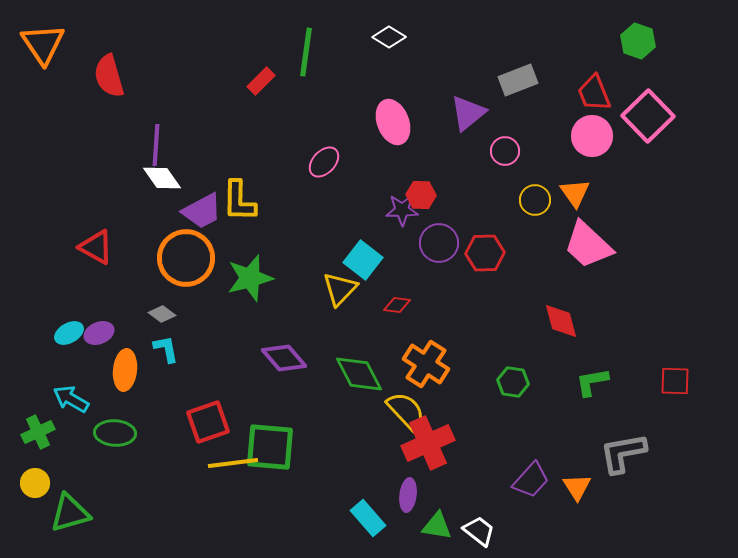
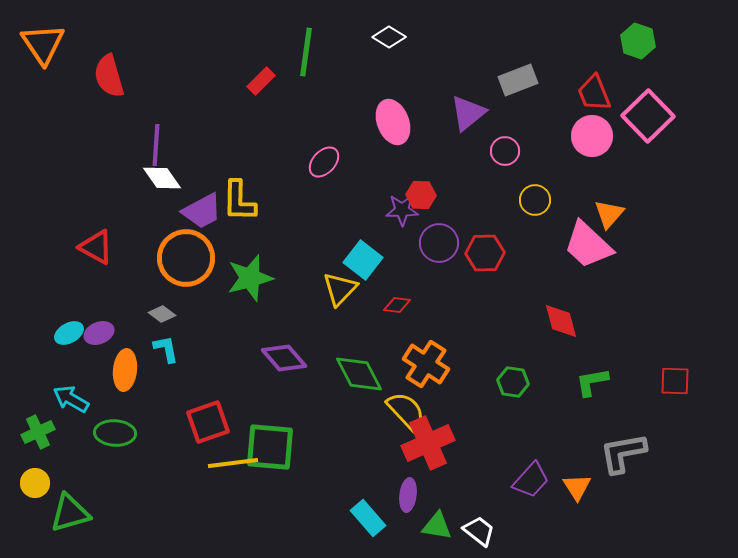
orange triangle at (575, 193): moved 34 px right, 21 px down; rotated 16 degrees clockwise
